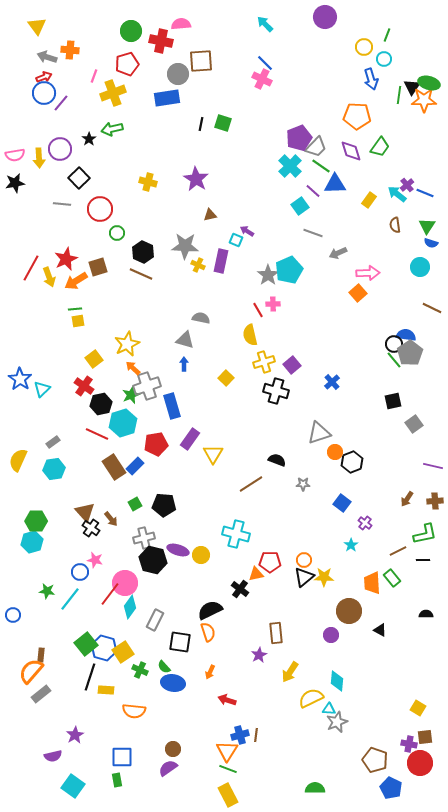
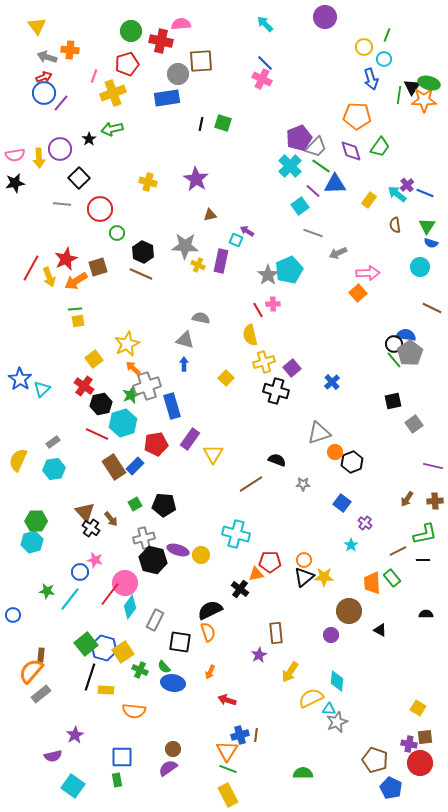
purple square at (292, 365): moved 3 px down
green semicircle at (315, 788): moved 12 px left, 15 px up
